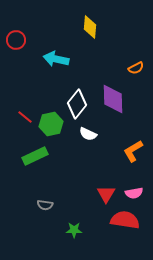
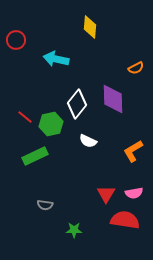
white semicircle: moved 7 px down
